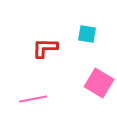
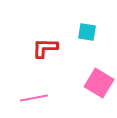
cyan square: moved 2 px up
pink line: moved 1 px right, 1 px up
